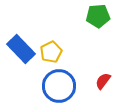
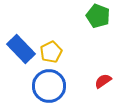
green pentagon: rotated 25 degrees clockwise
red semicircle: rotated 18 degrees clockwise
blue circle: moved 10 px left
